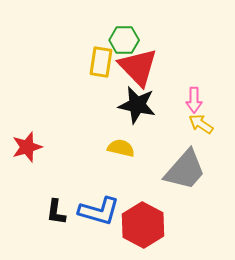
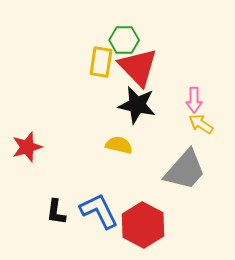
yellow semicircle: moved 2 px left, 3 px up
blue L-shape: rotated 132 degrees counterclockwise
